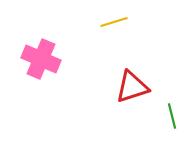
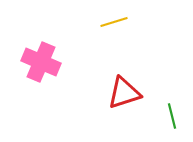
pink cross: moved 3 px down
red triangle: moved 8 px left, 6 px down
